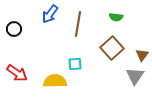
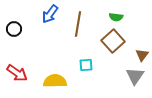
brown square: moved 1 px right, 7 px up
cyan square: moved 11 px right, 1 px down
